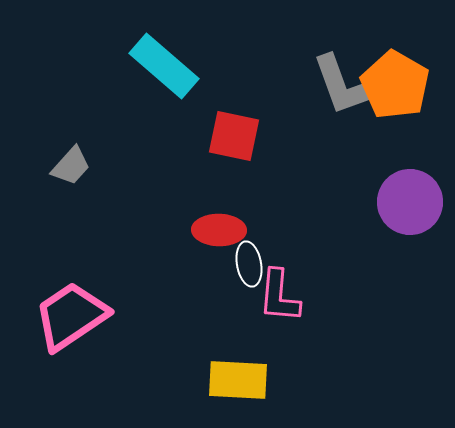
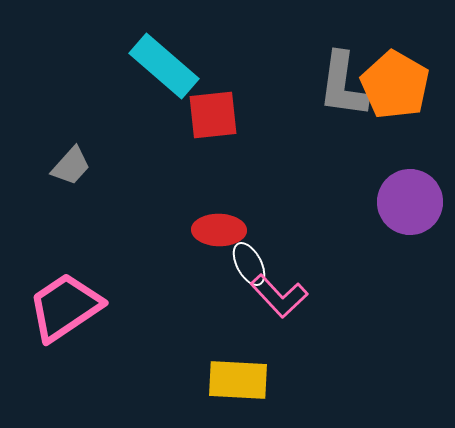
gray L-shape: rotated 28 degrees clockwise
red square: moved 21 px left, 21 px up; rotated 18 degrees counterclockwise
white ellipse: rotated 18 degrees counterclockwise
pink L-shape: rotated 48 degrees counterclockwise
pink trapezoid: moved 6 px left, 9 px up
